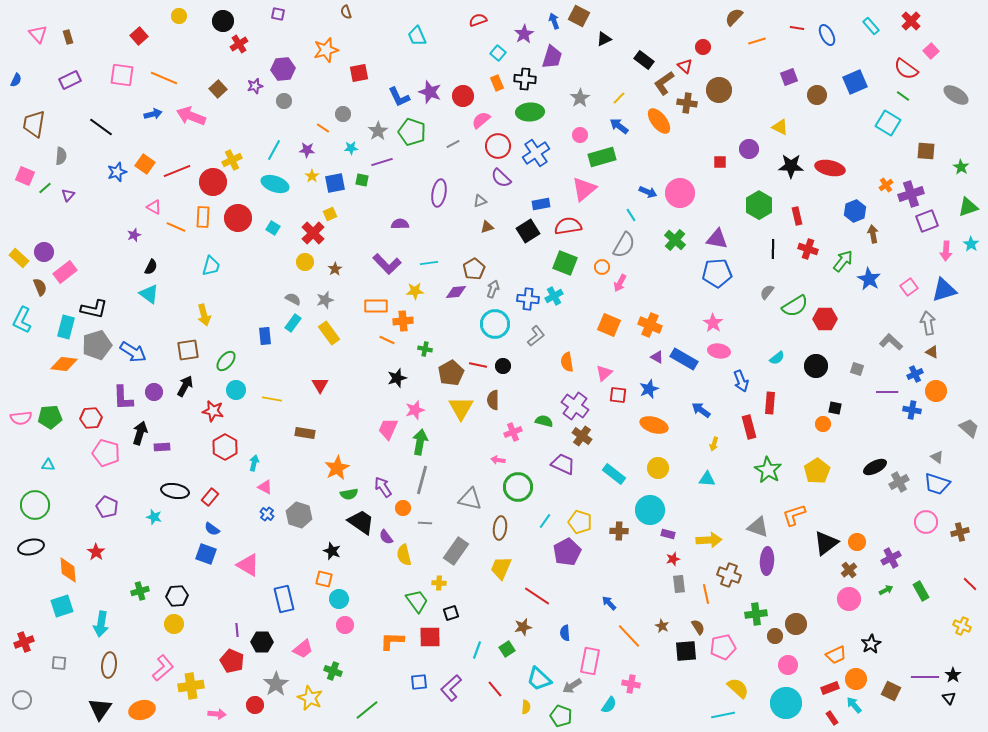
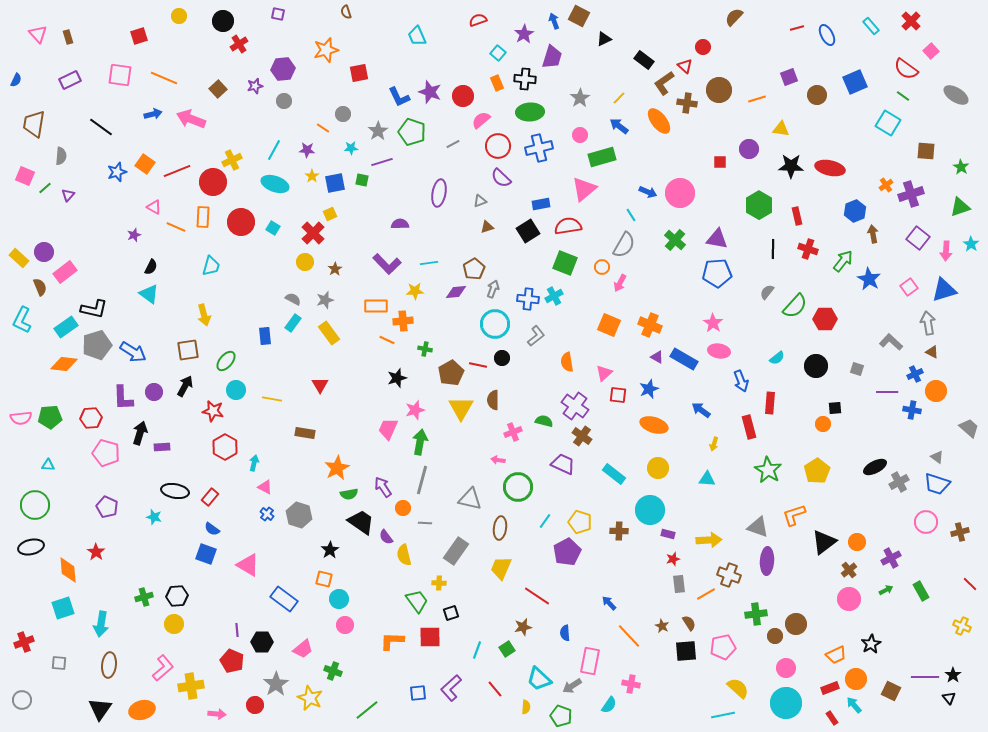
red line at (797, 28): rotated 24 degrees counterclockwise
red square at (139, 36): rotated 24 degrees clockwise
orange line at (757, 41): moved 58 px down
pink square at (122, 75): moved 2 px left
pink arrow at (191, 116): moved 3 px down
yellow triangle at (780, 127): moved 1 px right, 2 px down; rotated 18 degrees counterclockwise
blue cross at (536, 153): moved 3 px right, 5 px up; rotated 20 degrees clockwise
green triangle at (968, 207): moved 8 px left
red circle at (238, 218): moved 3 px right, 4 px down
purple square at (927, 221): moved 9 px left, 17 px down; rotated 30 degrees counterclockwise
green semicircle at (795, 306): rotated 16 degrees counterclockwise
cyan rectangle at (66, 327): rotated 40 degrees clockwise
black circle at (503, 366): moved 1 px left, 8 px up
black square at (835, 408): rotated 16 degrees counterclockwise
black triangle at (826, 543): moved 2 px left, 1 px up
black star at (332, 551): moved 2 px left, 1 px up; rotated 18 degrees clockwise
green cross at (140, 591): moved 4 px right, 6 px down
orange line at (706, 594): rotated 72 degrees clockwise
blue rectangle at (284, 599): rotated 40 degrees counterclockwise
cyan square at (62, 606): moved 1 px right, 2 px down
brown semicircle at (698, 627): moved 9 px left, 4 px up
pink circle at (788, 665): moved 2 px left, 3 px down
blue square at (419, 682): moved 1 px left, 11 px down
